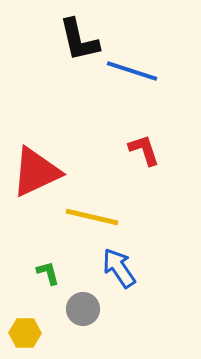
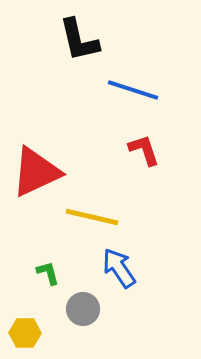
blue line: moved 1 px right, 19 px down
